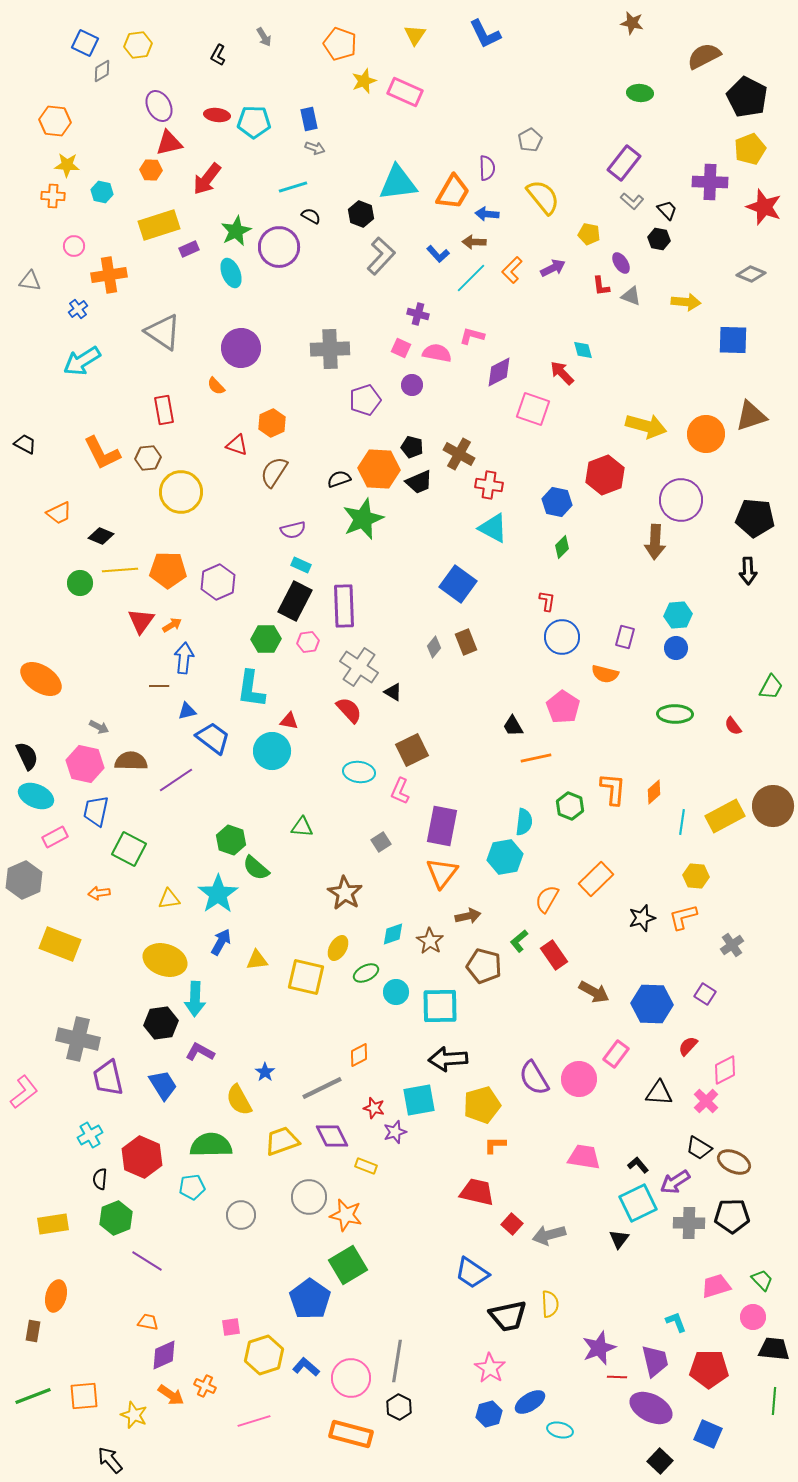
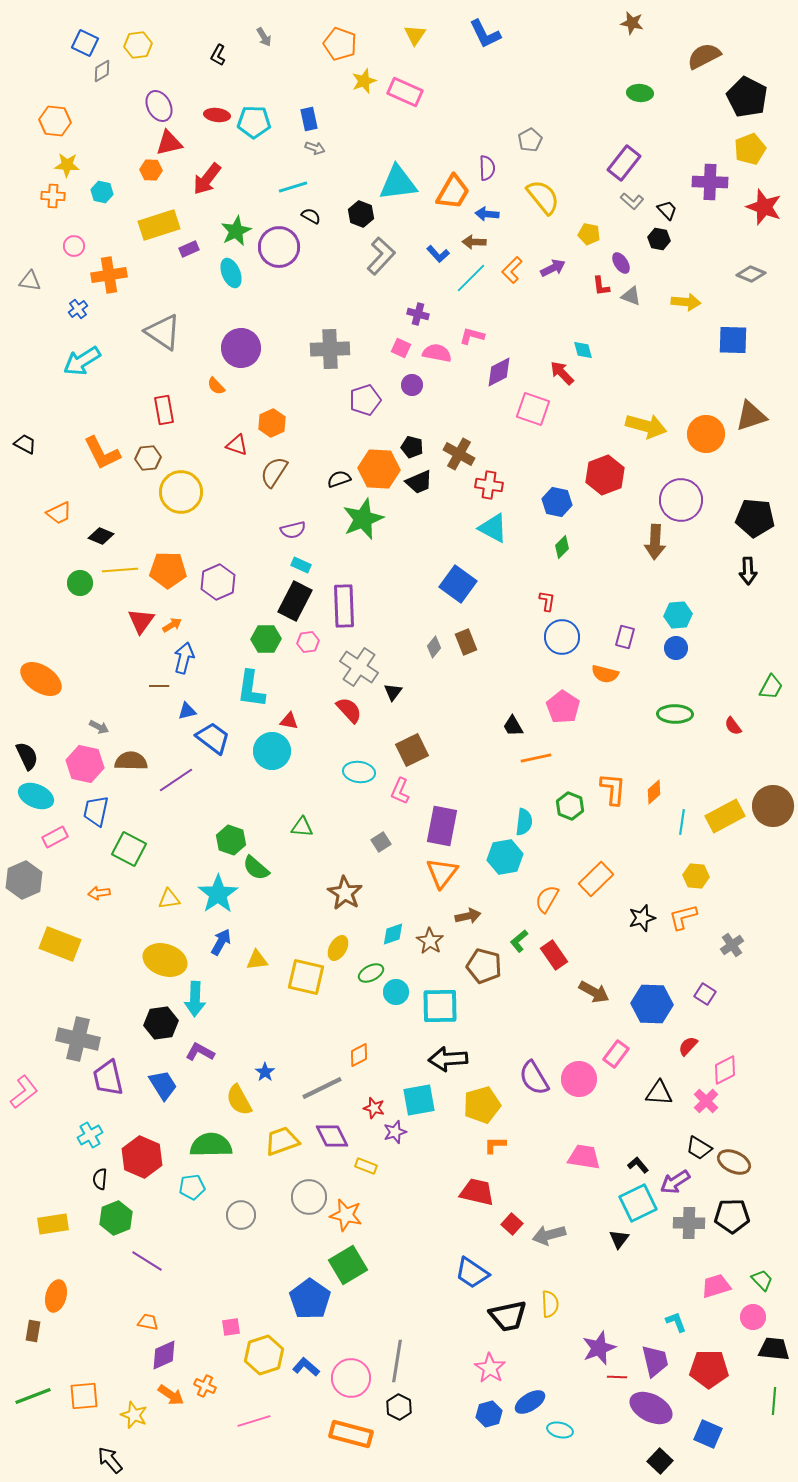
blue arrow at (184, 658): rotated 8 degrees clockwise
black triangle at (393, 692): rotated 36 degrees clockwise
green ellipse at (366, 973): moved 5 px right
